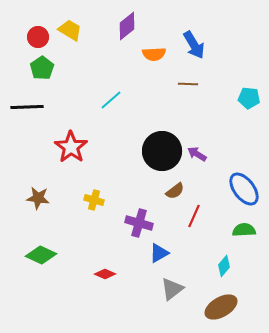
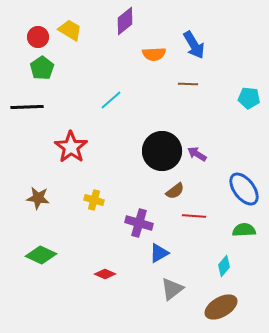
purple diamond: moved 2 px left, 5 px up
red line: rotated 70 degrees clockwise
